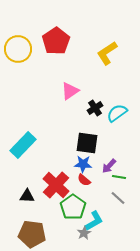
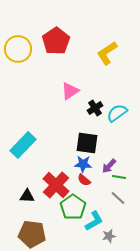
gray star: moved 25 px right, 3 px down; rotated 16 degrees clockwise
